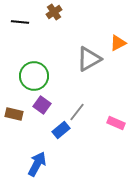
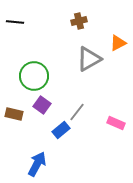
brown cross: moved 25 px right, 9 px down; rotated 21 degrees clockwise
black line: moved 5 px left
